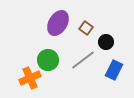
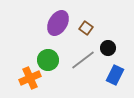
black circle: moved 2 px right, 6 px down
blue rectangle: moved 1 px right, 5 px down
